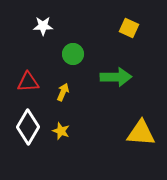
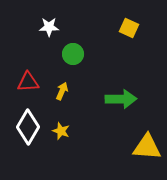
white star: moved 6 px right, 1 px down
green arrow: moved 5 px right, 22 px down
yellow arrow: moved 1 px left, 1 px up
yellow triangle: moved 6 px right, 14 px down
